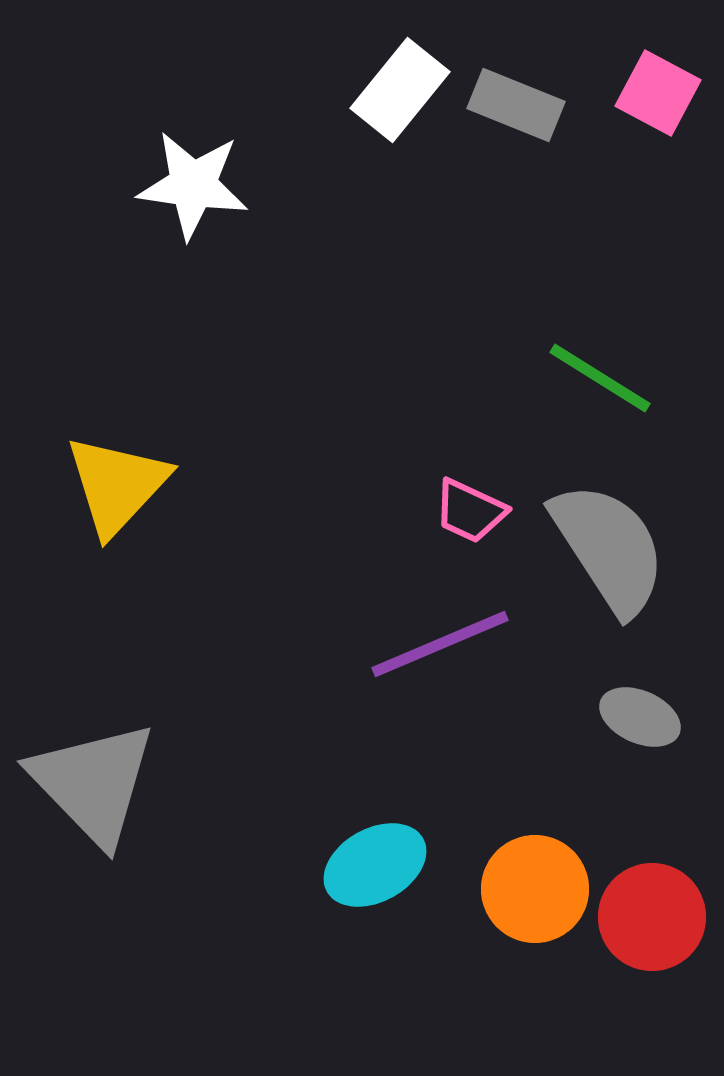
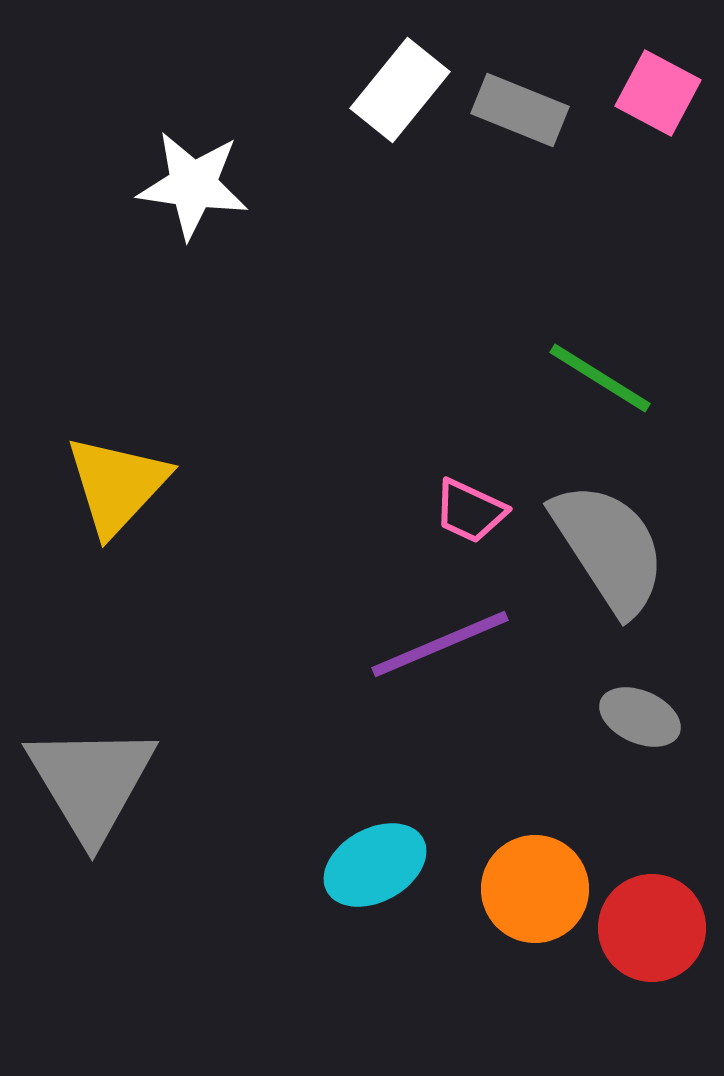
gray rectangle: moved 4 px right, 5 px down
gray triangle: moved 2 px left, 1 px up; rotated 13 degrees clockwise
red circle: moved 11 px down
